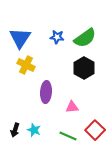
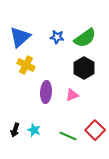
blue triangle: moved 1 px up; rotated 15 degrees clockwise
pink triangle: moved 12 px up; rotated 16 degrees counterclockwise
